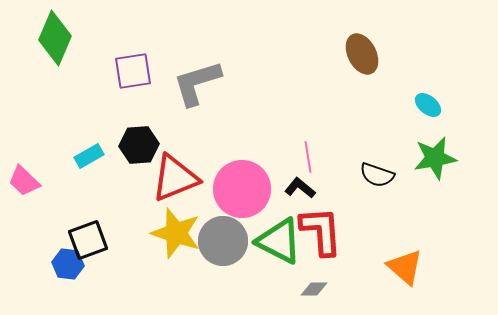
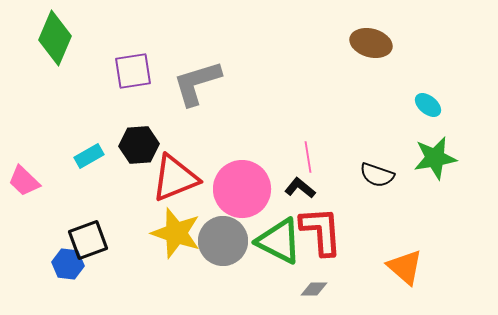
brown ellipse: moved 9 px right, 11 px up; rotated 48 degrees counterclockwise
